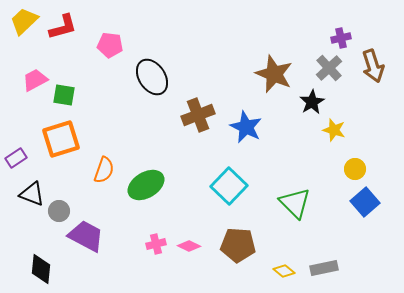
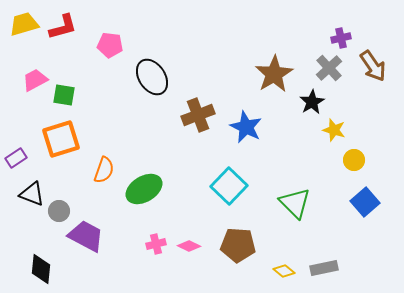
yellow trapezoid: moved 3 px down; rotated 28 degrees clockwise
brown arrow: rotated 16 degrees counterclockwise
brown star: rotated 18 degrees clockwise
yellow circle: moved 1 px left, 9 px up
green ellipse: moved 2 px left, 4 px down
